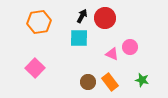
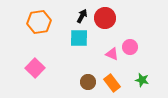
orange rectangle: moved 2 px right, 1 px down
